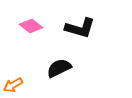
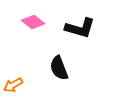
pink diamond: moved 2 px right, 4 px up
black semicircle: rotated 85 degrees counterclockwise
